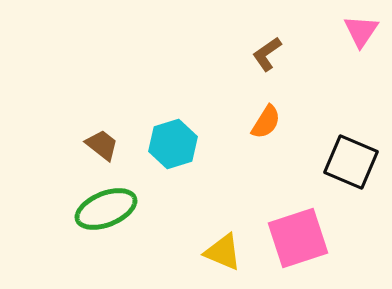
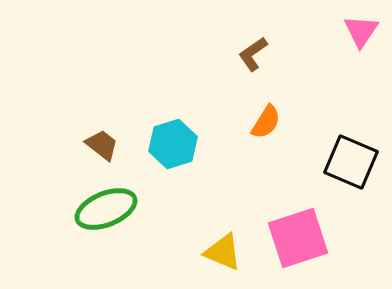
brown L-shape: moved 14 px left
